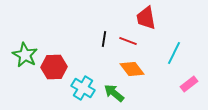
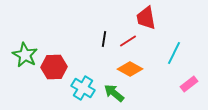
red line: rotated 54 degrees counterclockwise
orange diamond: moved 2 px left; rotated 25 degrees counterclockwise
